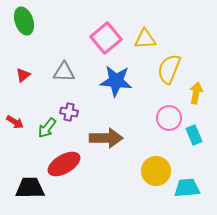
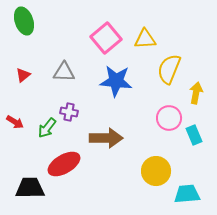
cyan trapezoid: moved 6 px down
